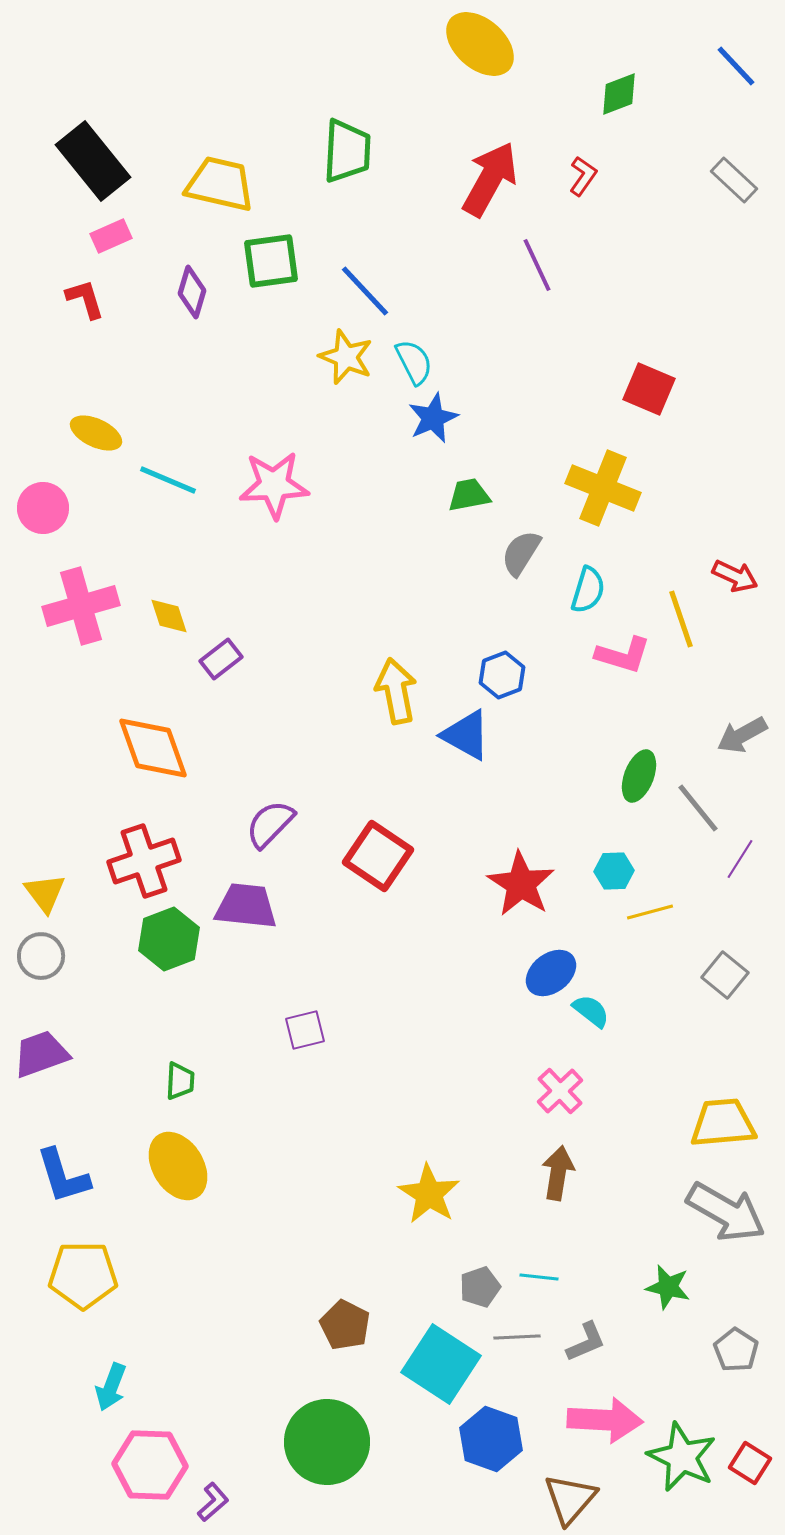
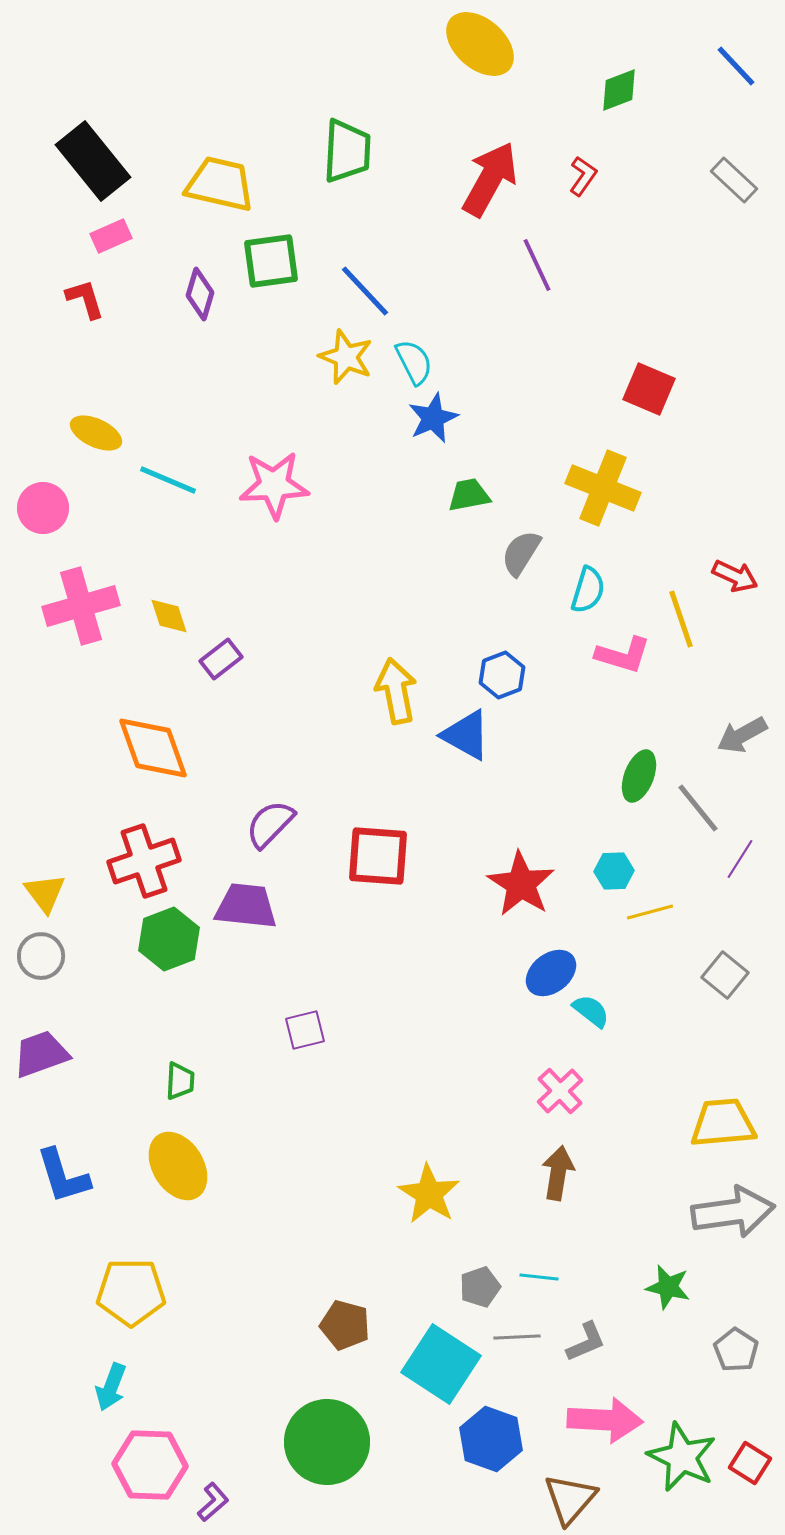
green diamond at (619, 94): moved 4 px up
purple diamond at (192, 292): moved 8 px right, 2 px down
red square at (378, 856): rotated 30 degrees counterclockwise
gray arrow at (726, 1212): moved 7 px right; rotated 38 degrees counterclockwise
yellow pentagon at (83, 1275): moved 48 px right, 17 px down
brown pentagon at (345, 1325): rotated 12 degrees counterclockwise
